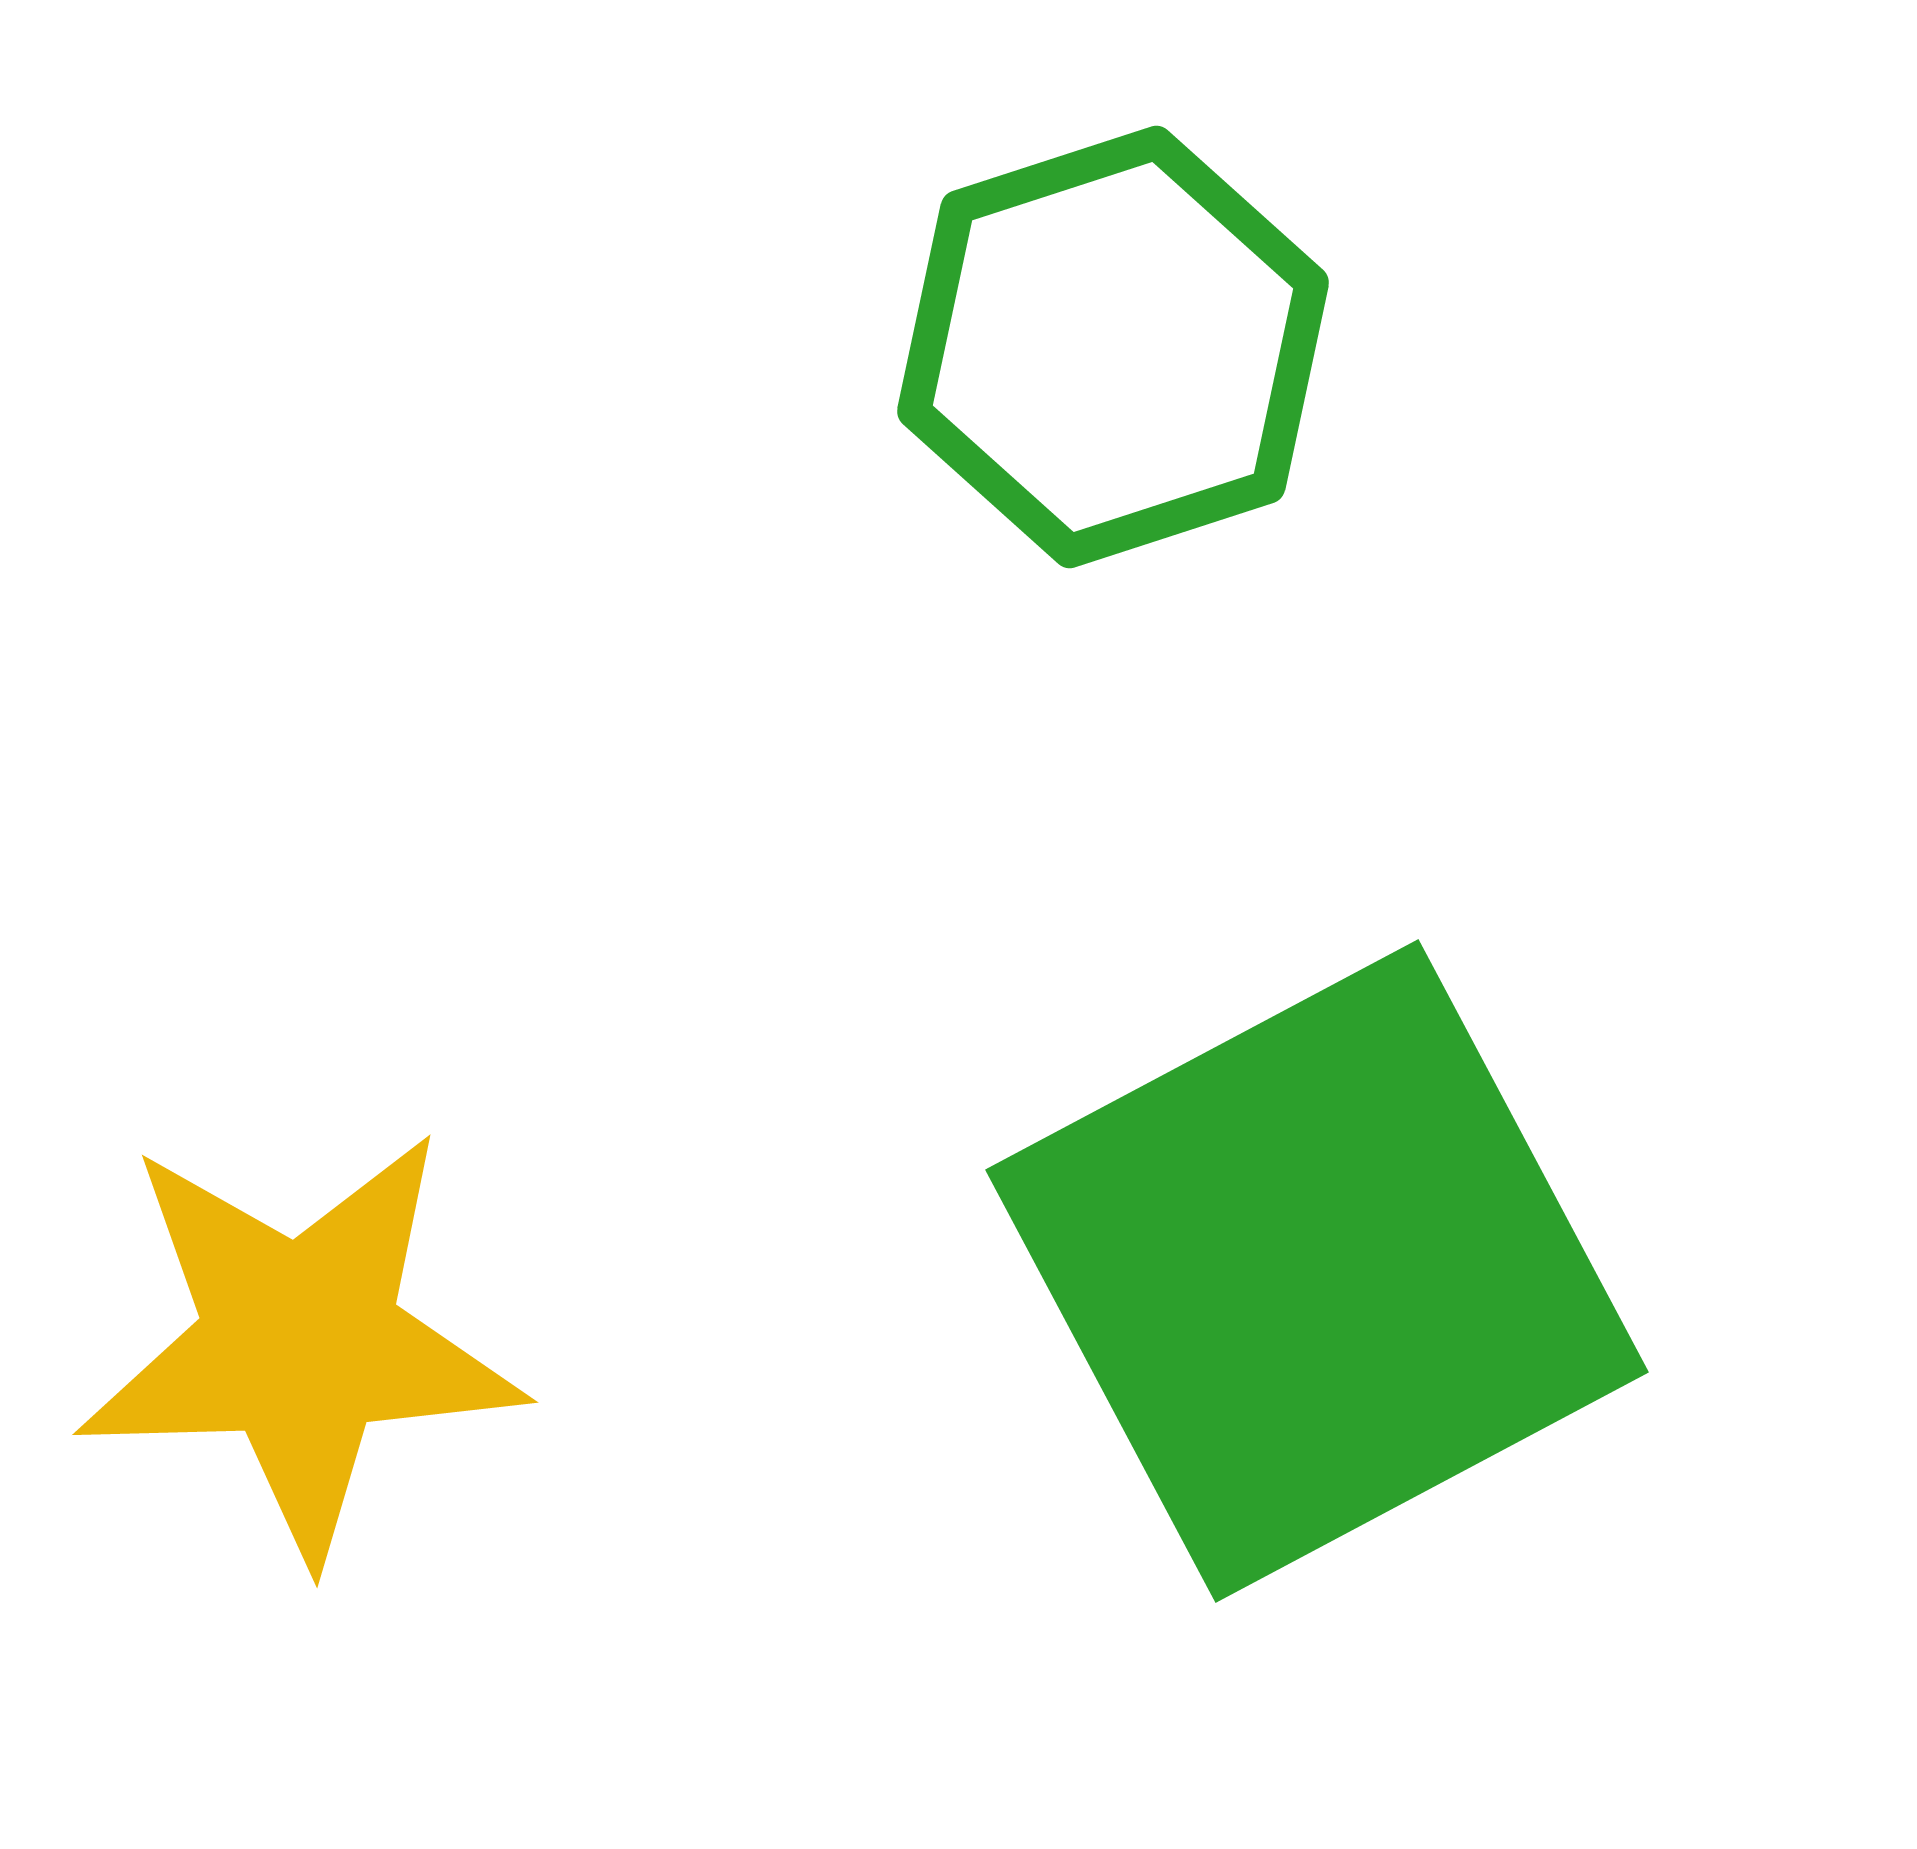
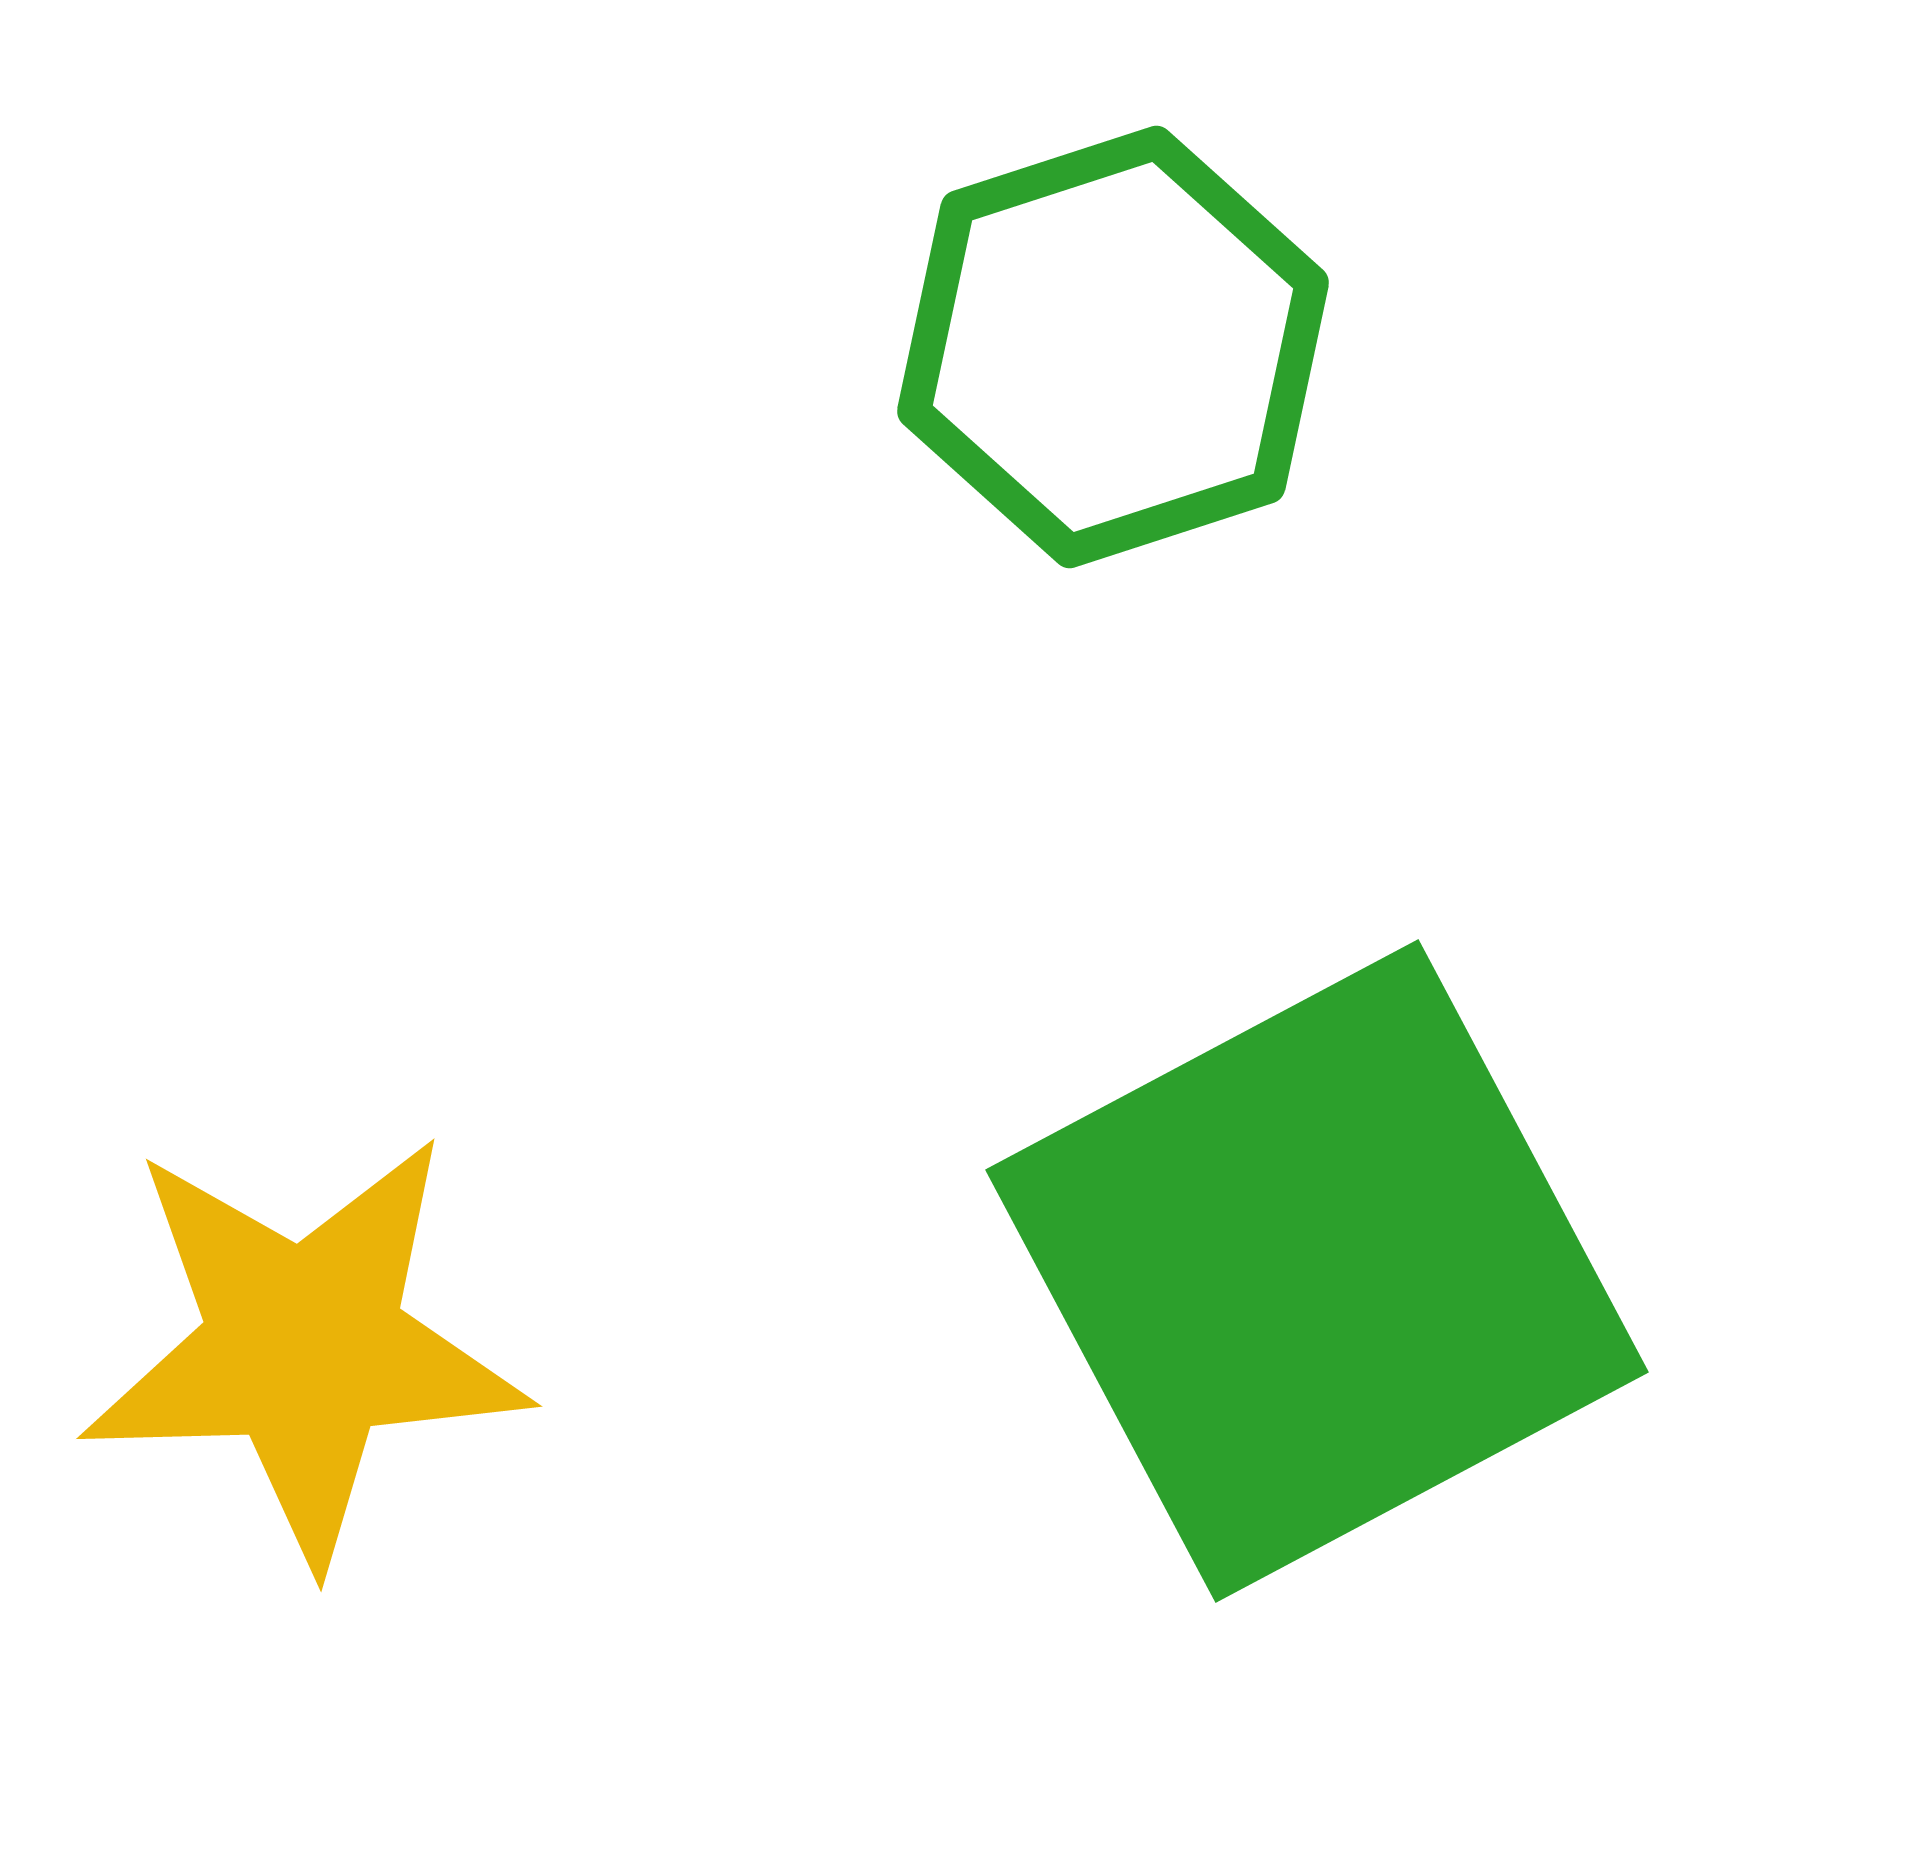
yellow star: moved 4 px right, 4 px down
